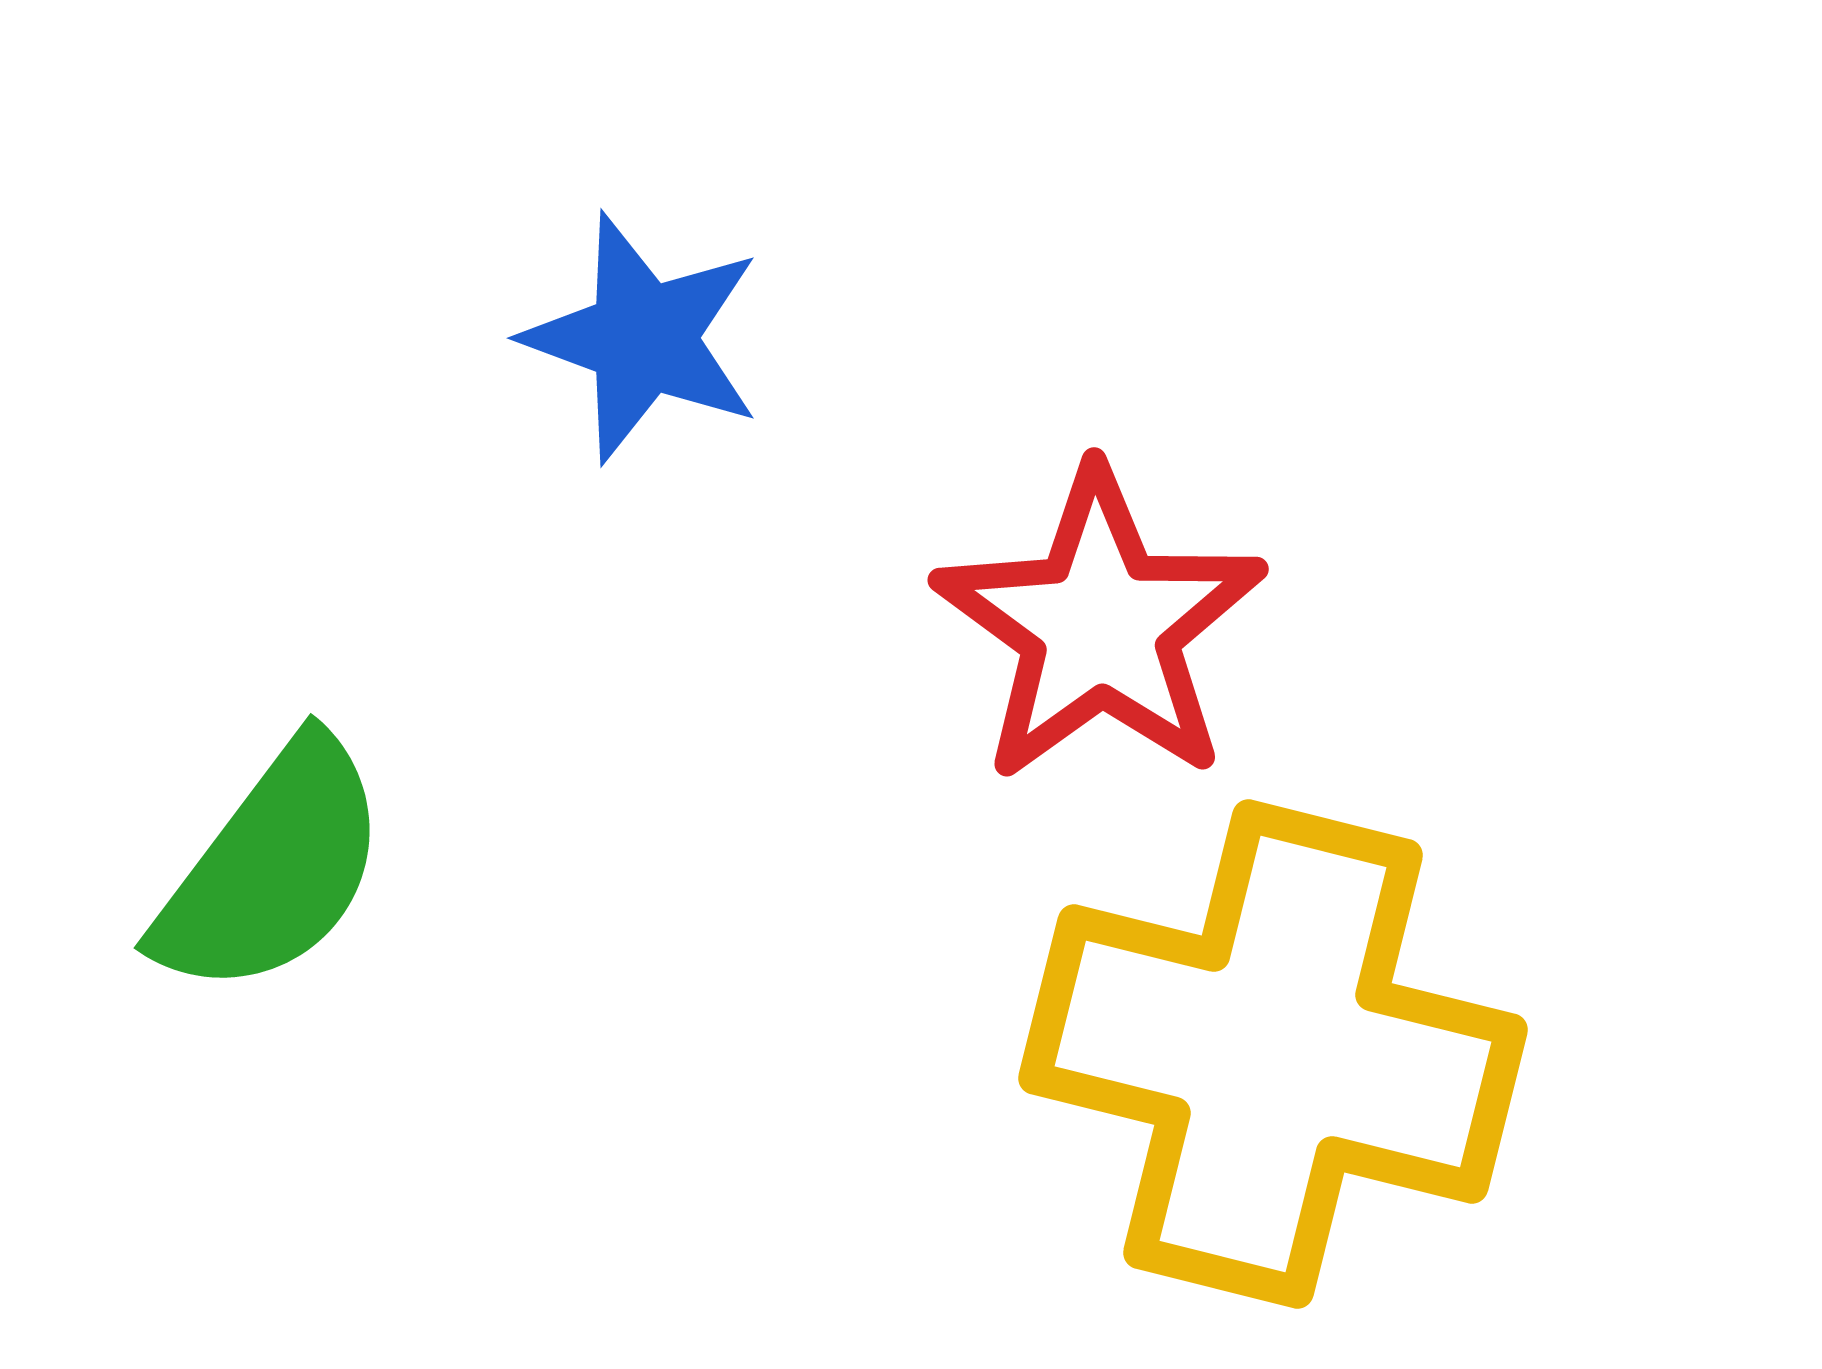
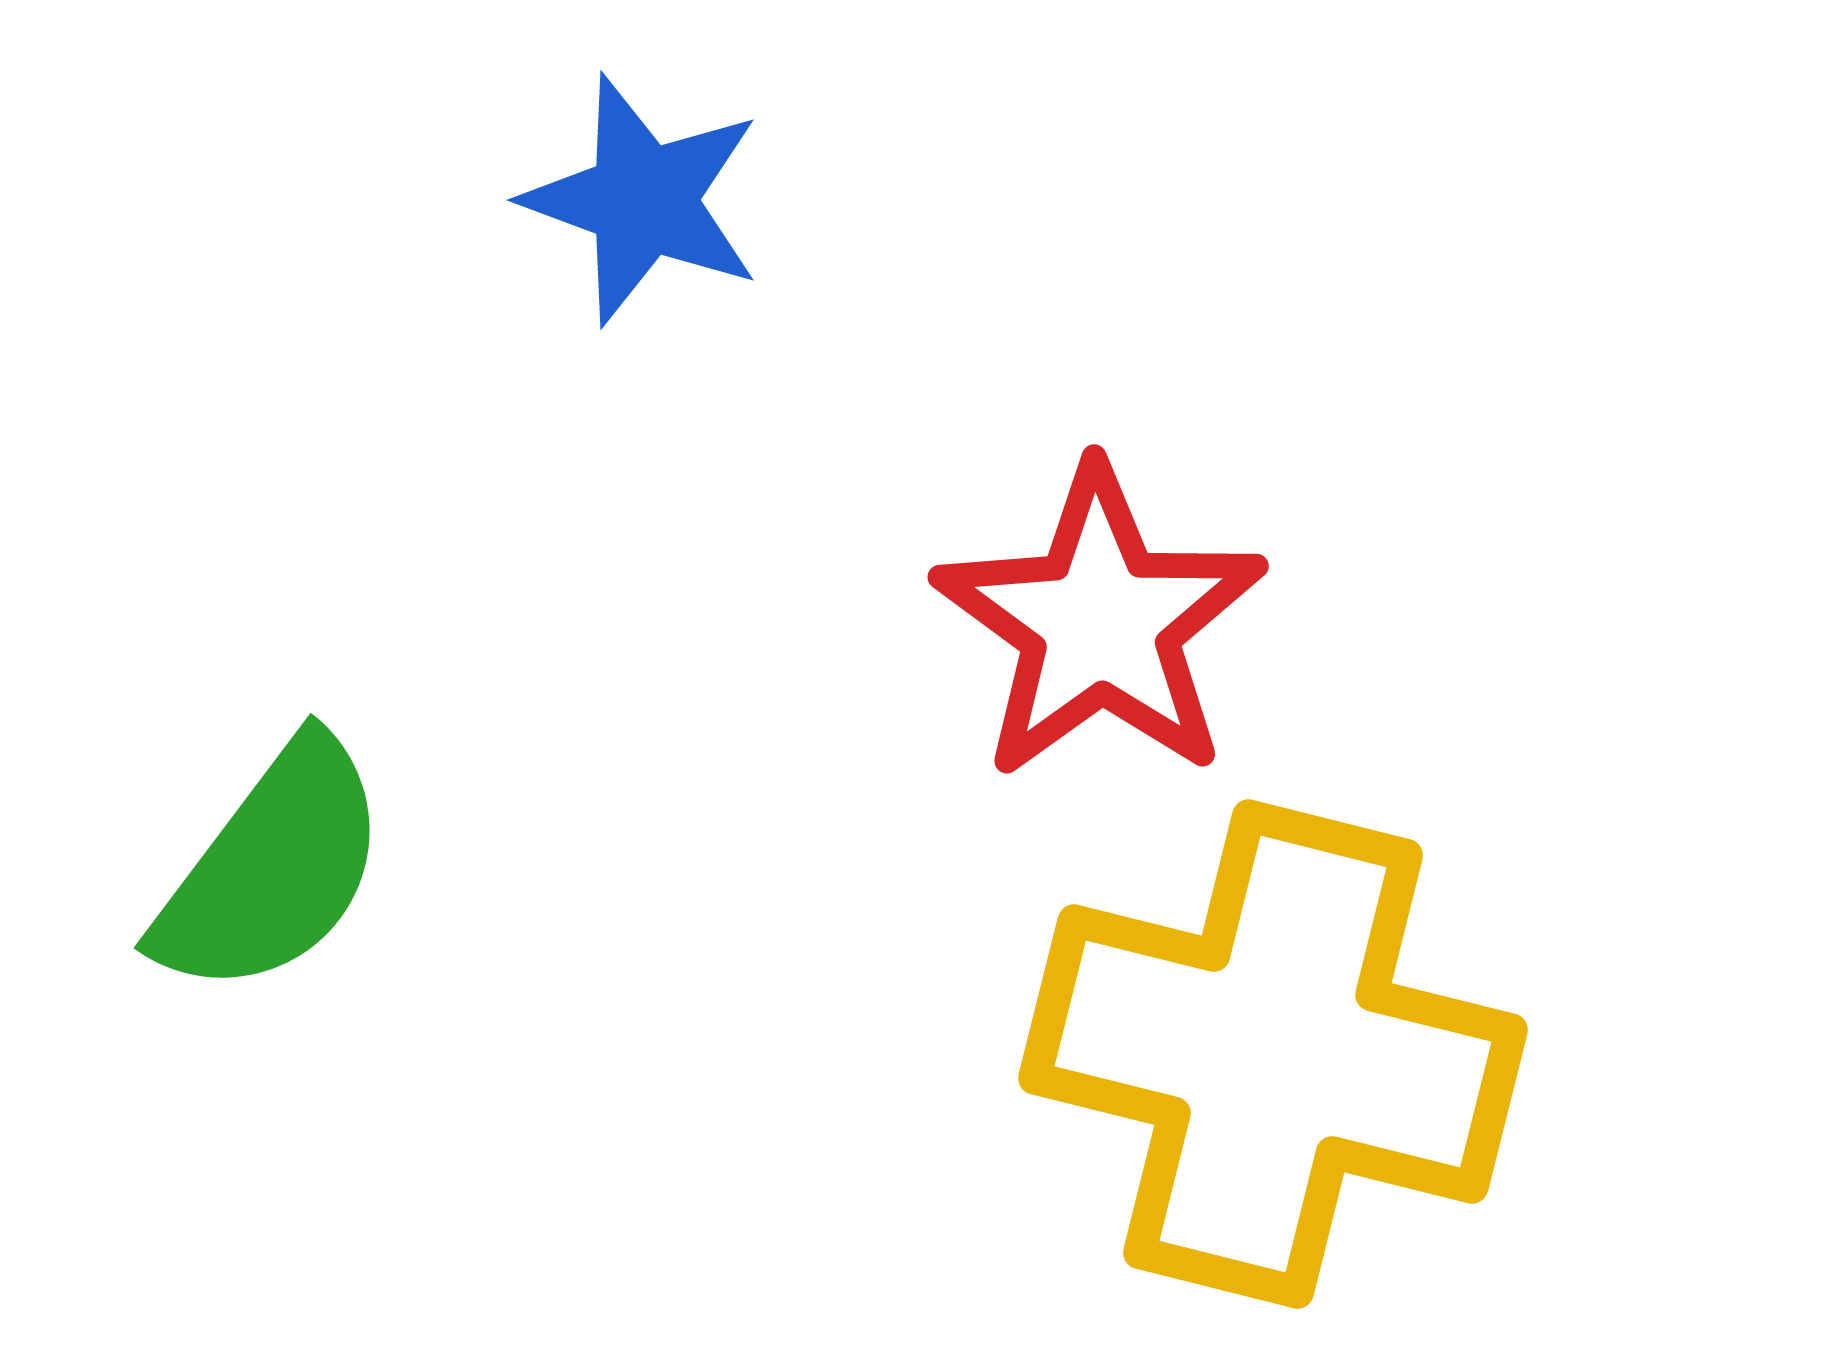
blue star: moved 138 px up
red star: moved 3 px up
